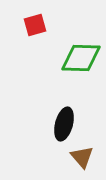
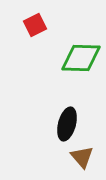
red square: rotated 10 degrees counterclockwise
black ellipse: moved 3 px right
